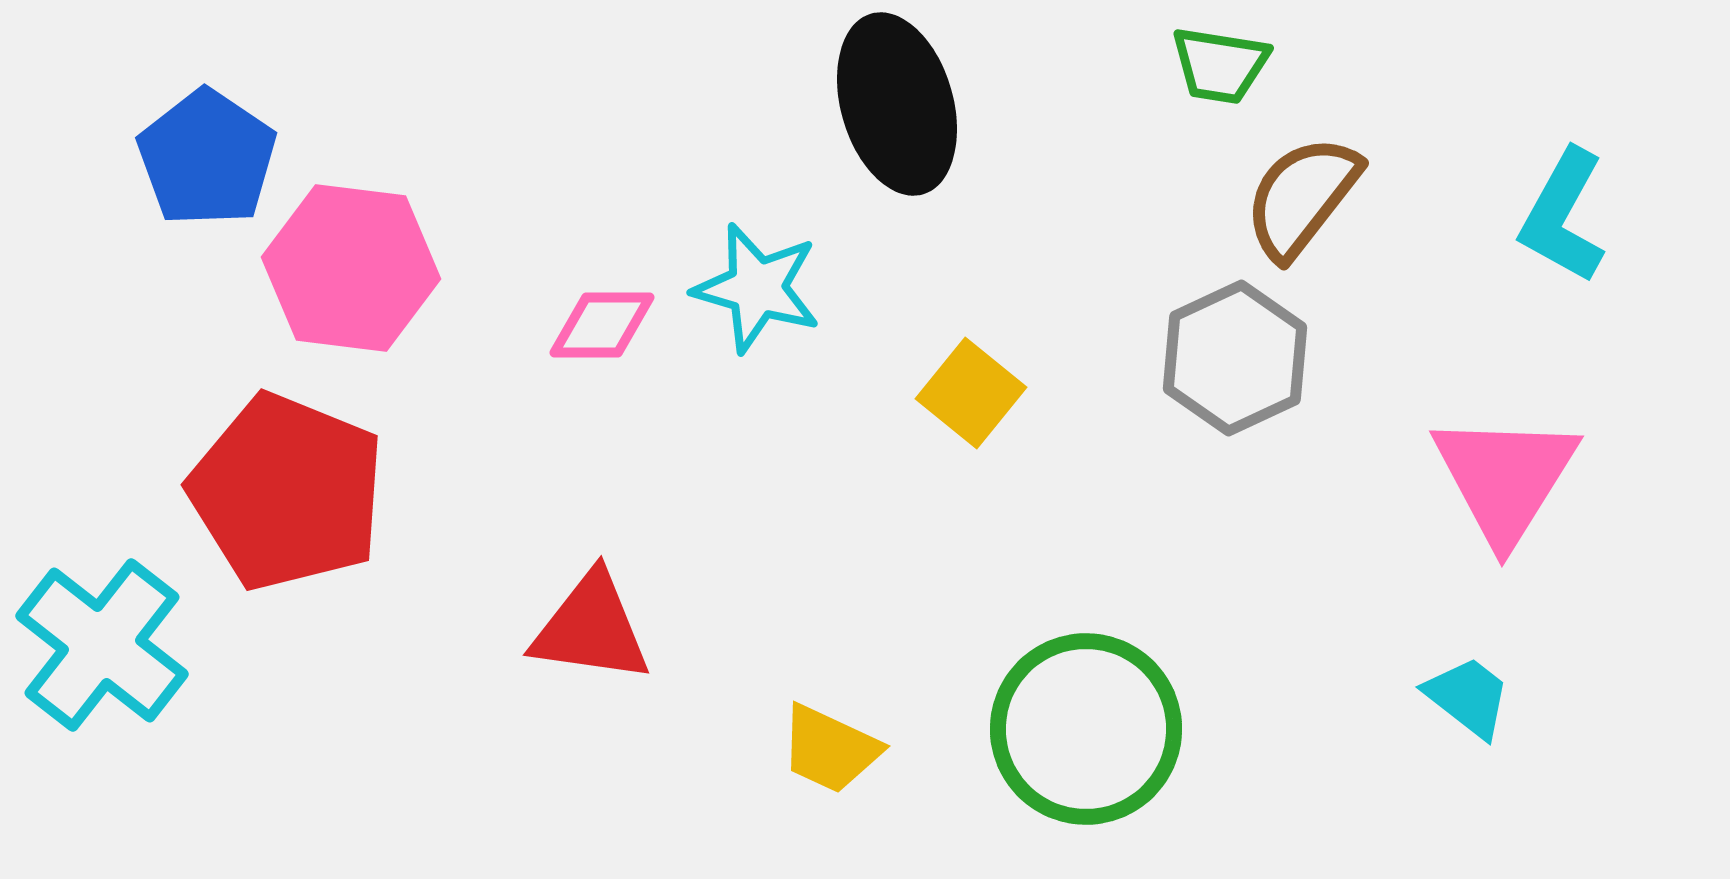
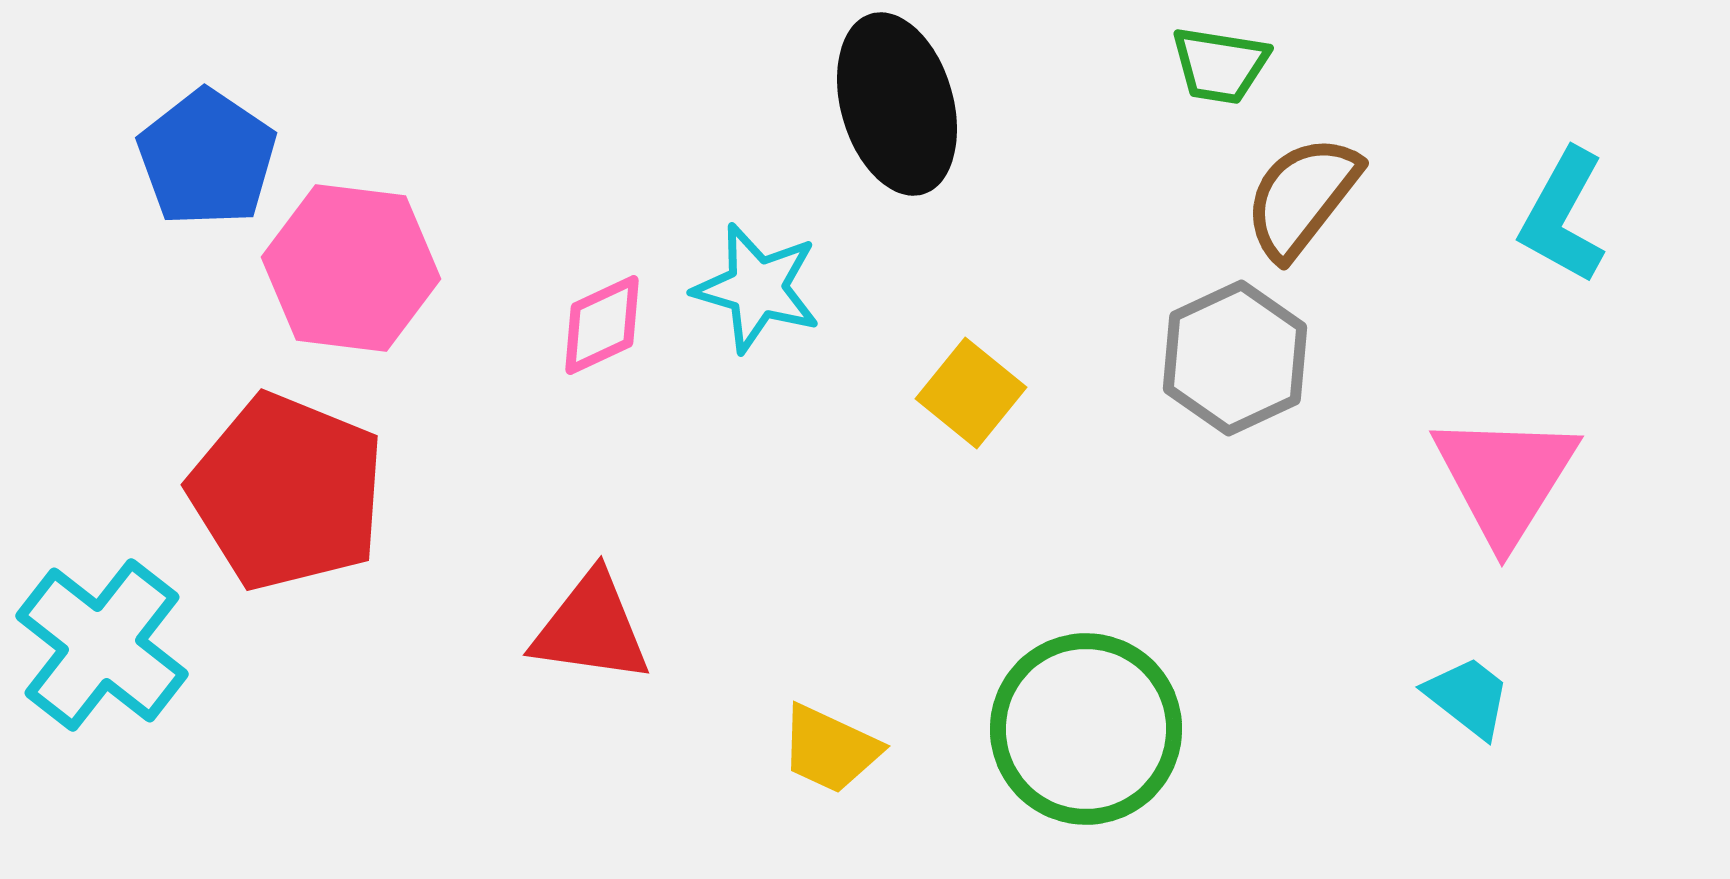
pink diamond: rotated 25 degrees counterclockwise
